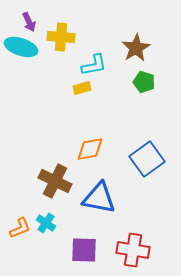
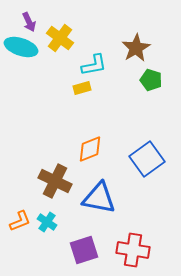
yellow cross: moved 1 px left, 1 px down; rotated 32 degrees clockwise
green pentagon: moved 7 px right, 2 px up
orange diamond: rotated 12 degrees counterclockwise
cyan cross: moved 1 px right, 1 px up
orange L-shape: moved 7 px up
purple square: rotated 20 degrees counterclockwise
